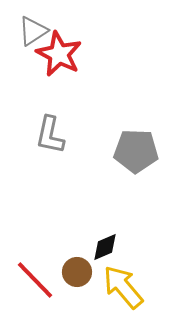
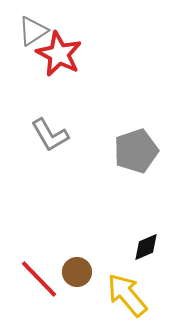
gray L-shape: rotated 42 degrees counterclockwise
gray pentagon: rotated 21 degrees counterclockwise
black diamond: moved 41 px right
red line: moved 4 px right, 1 px up
yellow arrow: moved 4 px right, 8 px down
